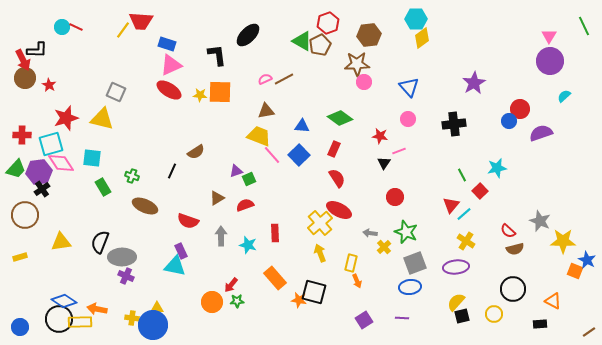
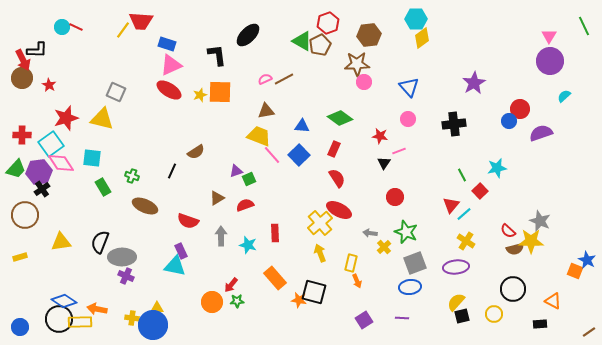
brown circle at (25, 78): moved 3 px left
yellow star at (200, 95): rotated 24 degrees counterclockwise
cyan square at (51, 144): rotated 20 degrees counterclockwise
yellow star at (563, 241): moved 32 px left
